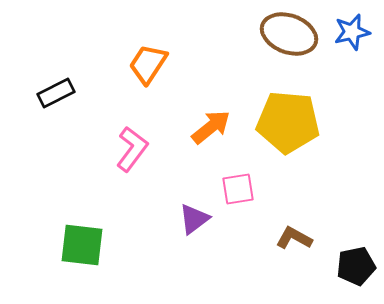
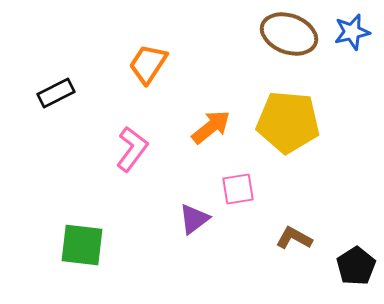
black pentagon: rotated 21 degrees counterclockwise
